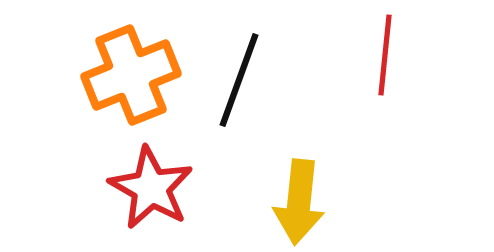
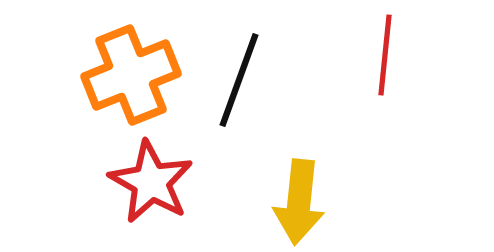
red star: moved 6 px up
